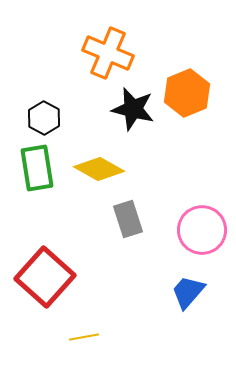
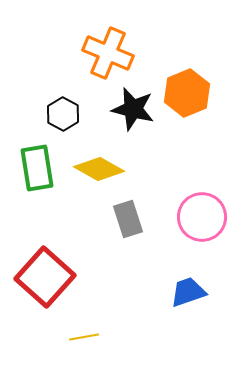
black hexagon: moved 19 px right, 4 px up
pink circle: moved 13 px up
blue trapezoid: rotated 30 degrees clockwise
